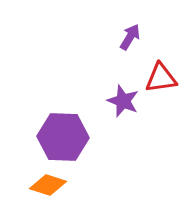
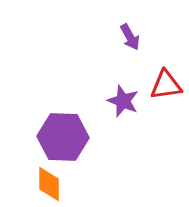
purple arrow: rotated 120 degrees clockwise
red triangle: moved 5 px right, 7 px down
orange diamond: moved 1 px right, 1 px up; rotated 72 degrees clockwise
